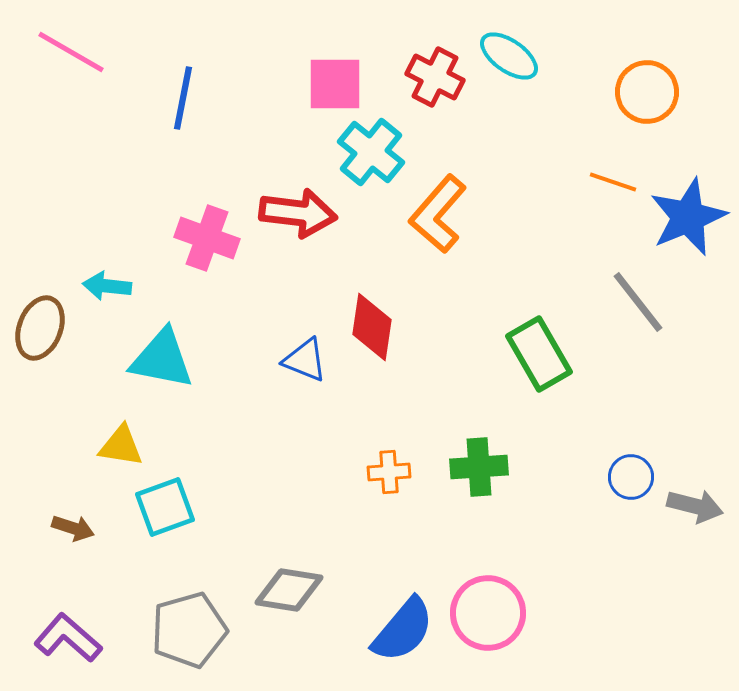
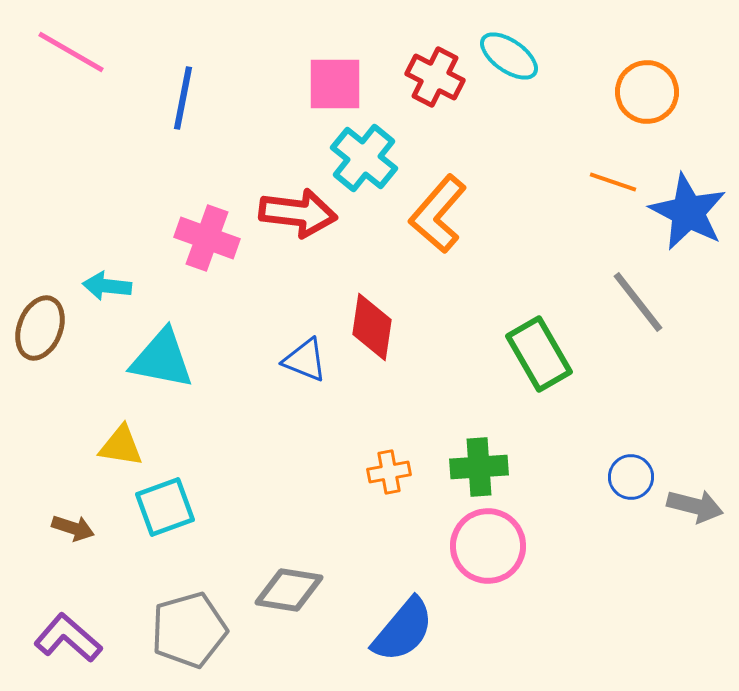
cyan cross: moved 7 px left, 6 px down
blue star: moved 5 px up; rotated 22 degrees counterclockwise
orange cross: rotated 6 degrees counterclockwise
pink circle: moved 67 px up
